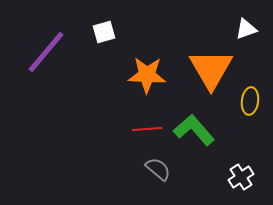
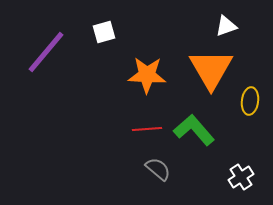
white triangle: moved 20 px left, 3 px up
